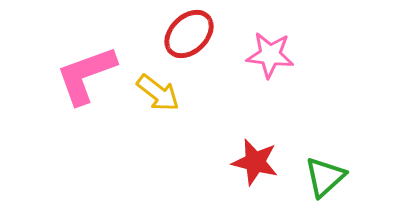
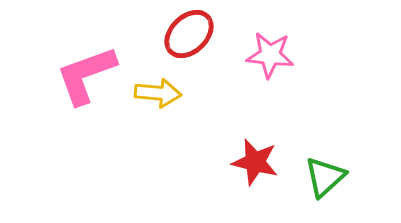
yellow arrow: rotated 33 degrees counterclockwise
